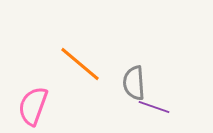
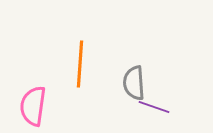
orange line: rotated 54 degrees clockwise
pink semicircle: rotated 12 degrees counterclockwise
